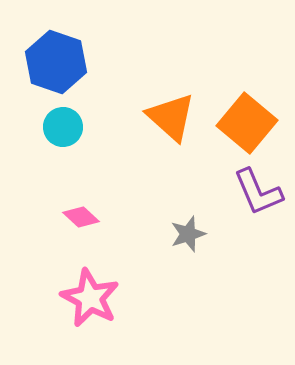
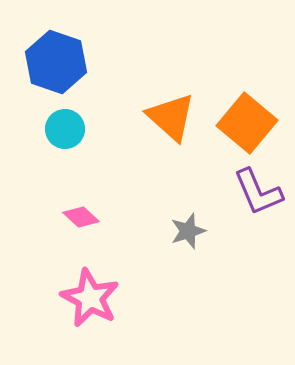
cyan circle: moved 2 px right, 2 px down
gray star: moved 3 px up
